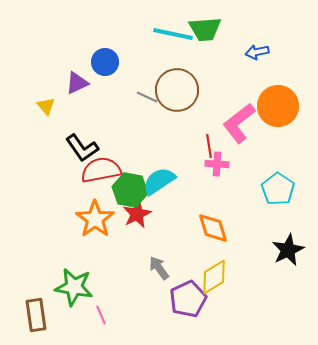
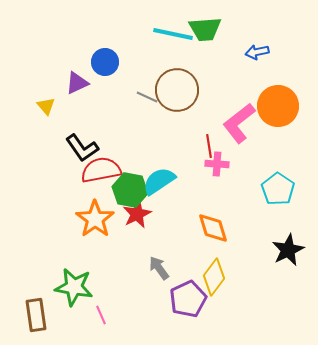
yellow diamond: rotated 21 degrees counterclockwise
